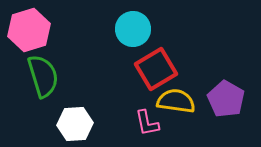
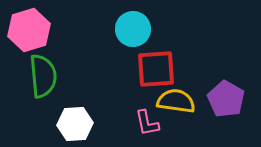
red square: rotated 27 degrees clockwise
green semicircle: rotated 12 degrees clockwise
